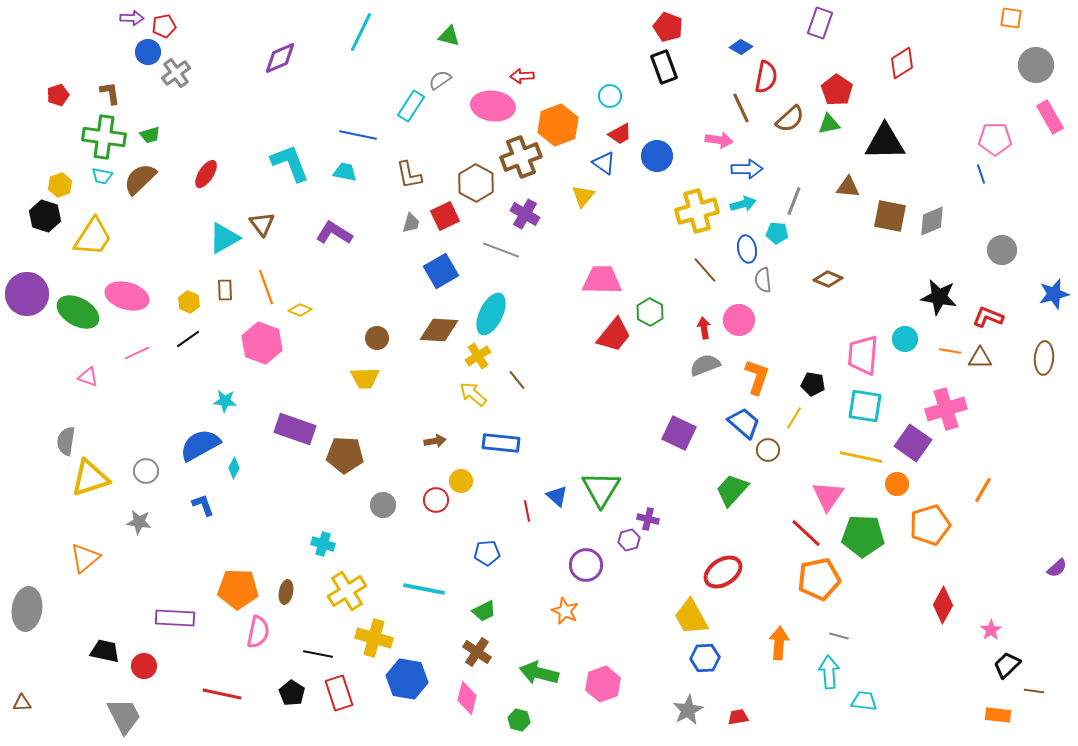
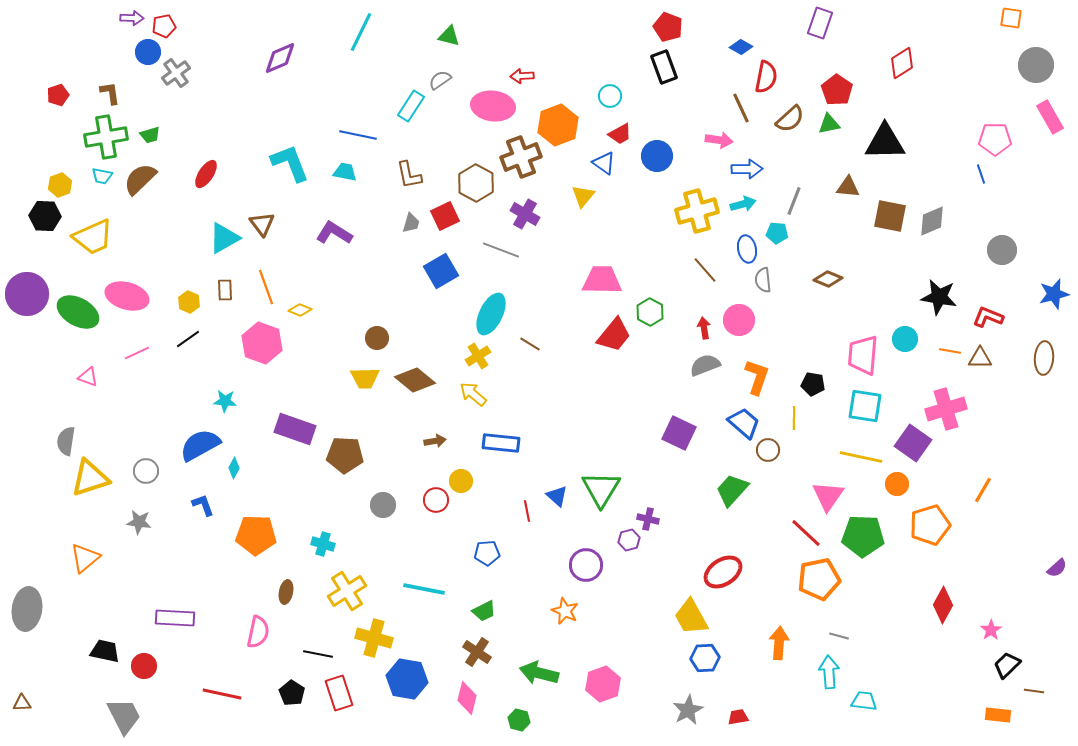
green cross at (104, 137): moved 2 px right; rotated 18 degrees counterclockwise
black hexagon at (45, 216): rotated 16 degrees counterclockwise
yellow trapezoid at (93, 237): rotated 33 degrees clockwise
brown diamond at (439, 330): moved 24 px left, 50 px down; rotated 36 degrees clockwise
brown line at (517, 380): moved 13 px right, 36 px up; rotated 20 degrees counterclockwise
yellow line at (794, 418): rotated 30 degrees counterclockwise
orange pentagon at (238, 589): moved 18 px right, 54 px up
